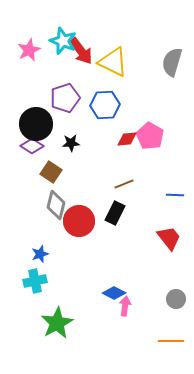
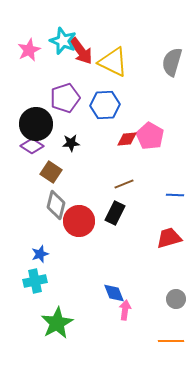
red trapezoid: rotated 68 degrees counterclockwise
blue diamond: rotated 40 degrees clockwise
pink arrow: moved 4 px down
